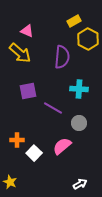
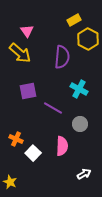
yellow rectangle: moved 1 px up
pink triangle: rotated 32 degrees clockwise
cyan cross: rotated 24 degrees clockwise
gray circle: moved 1 px right, 1 px down
orange cross: moved 1 px left, 1 px up; rotated 24 degrees clockwise
pink semicircle: rotated 132 degrees clockwise
white square: moved 1 px left
white arrow: moved 4 px right, 10 px up
